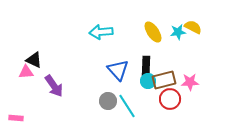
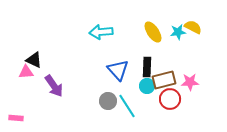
black rectangle: moved 1 px right, 1 px down
cyan circle: moved 1 px left, 5 px down
